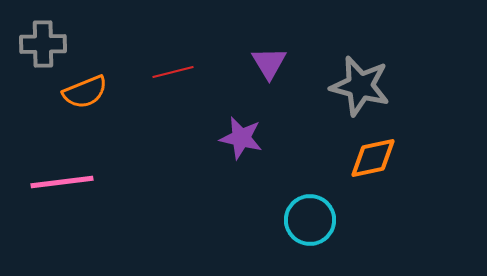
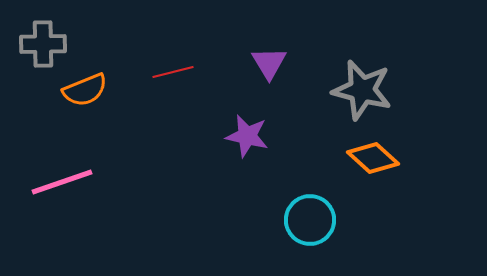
gray star: moved 2 px right, 4 px down
orange semicircle: moved 2 px up
purple star: moved 6 px right, 2 px up
orange diamond: rotated 54 degrees clockwise
pink line: rotated 12 degrees counterclockwise
